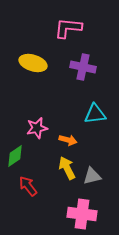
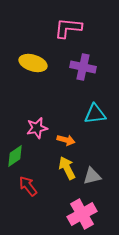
orange arrow: moved 2 px left
pink cross: rotated 36 degrees counterclockwise
